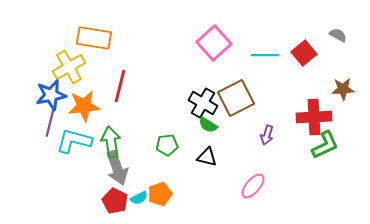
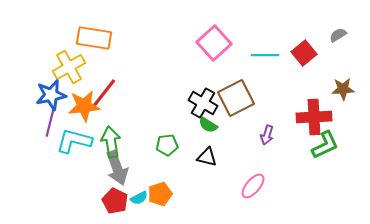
gray semicircle: rotated 60 degrees counterclockwise
red line: moved 16 px left, 7 px down; rotated 24 degrees clockwise
